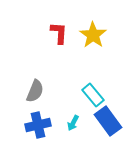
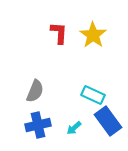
cyan rectangle: rotated 25 degrees counterclockwise
cyan arrow: moved 1 px right, 5 px down; rotated 21 degrees clockwise
